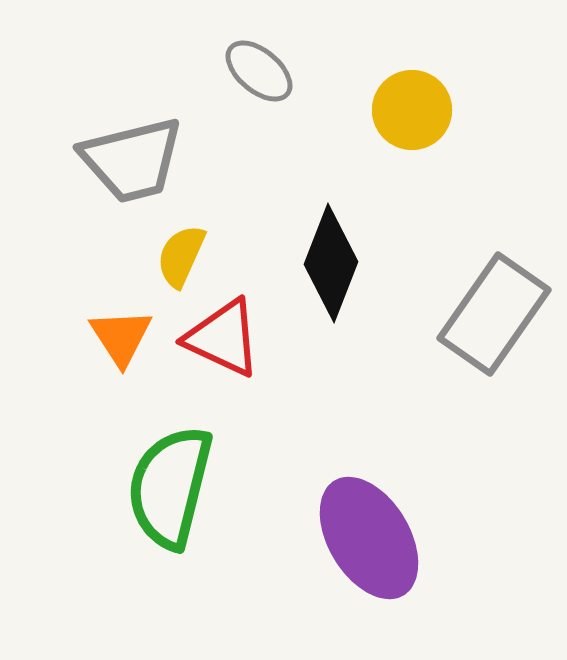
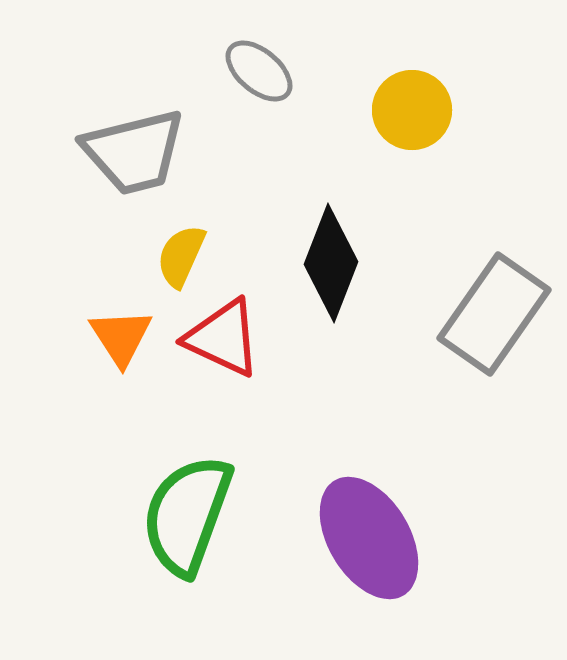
gray trapezoid: moved 2 px right, 8 px up
green semicircle: moved 17 px right, 28 px down; rotated 6 degrees clockwise
